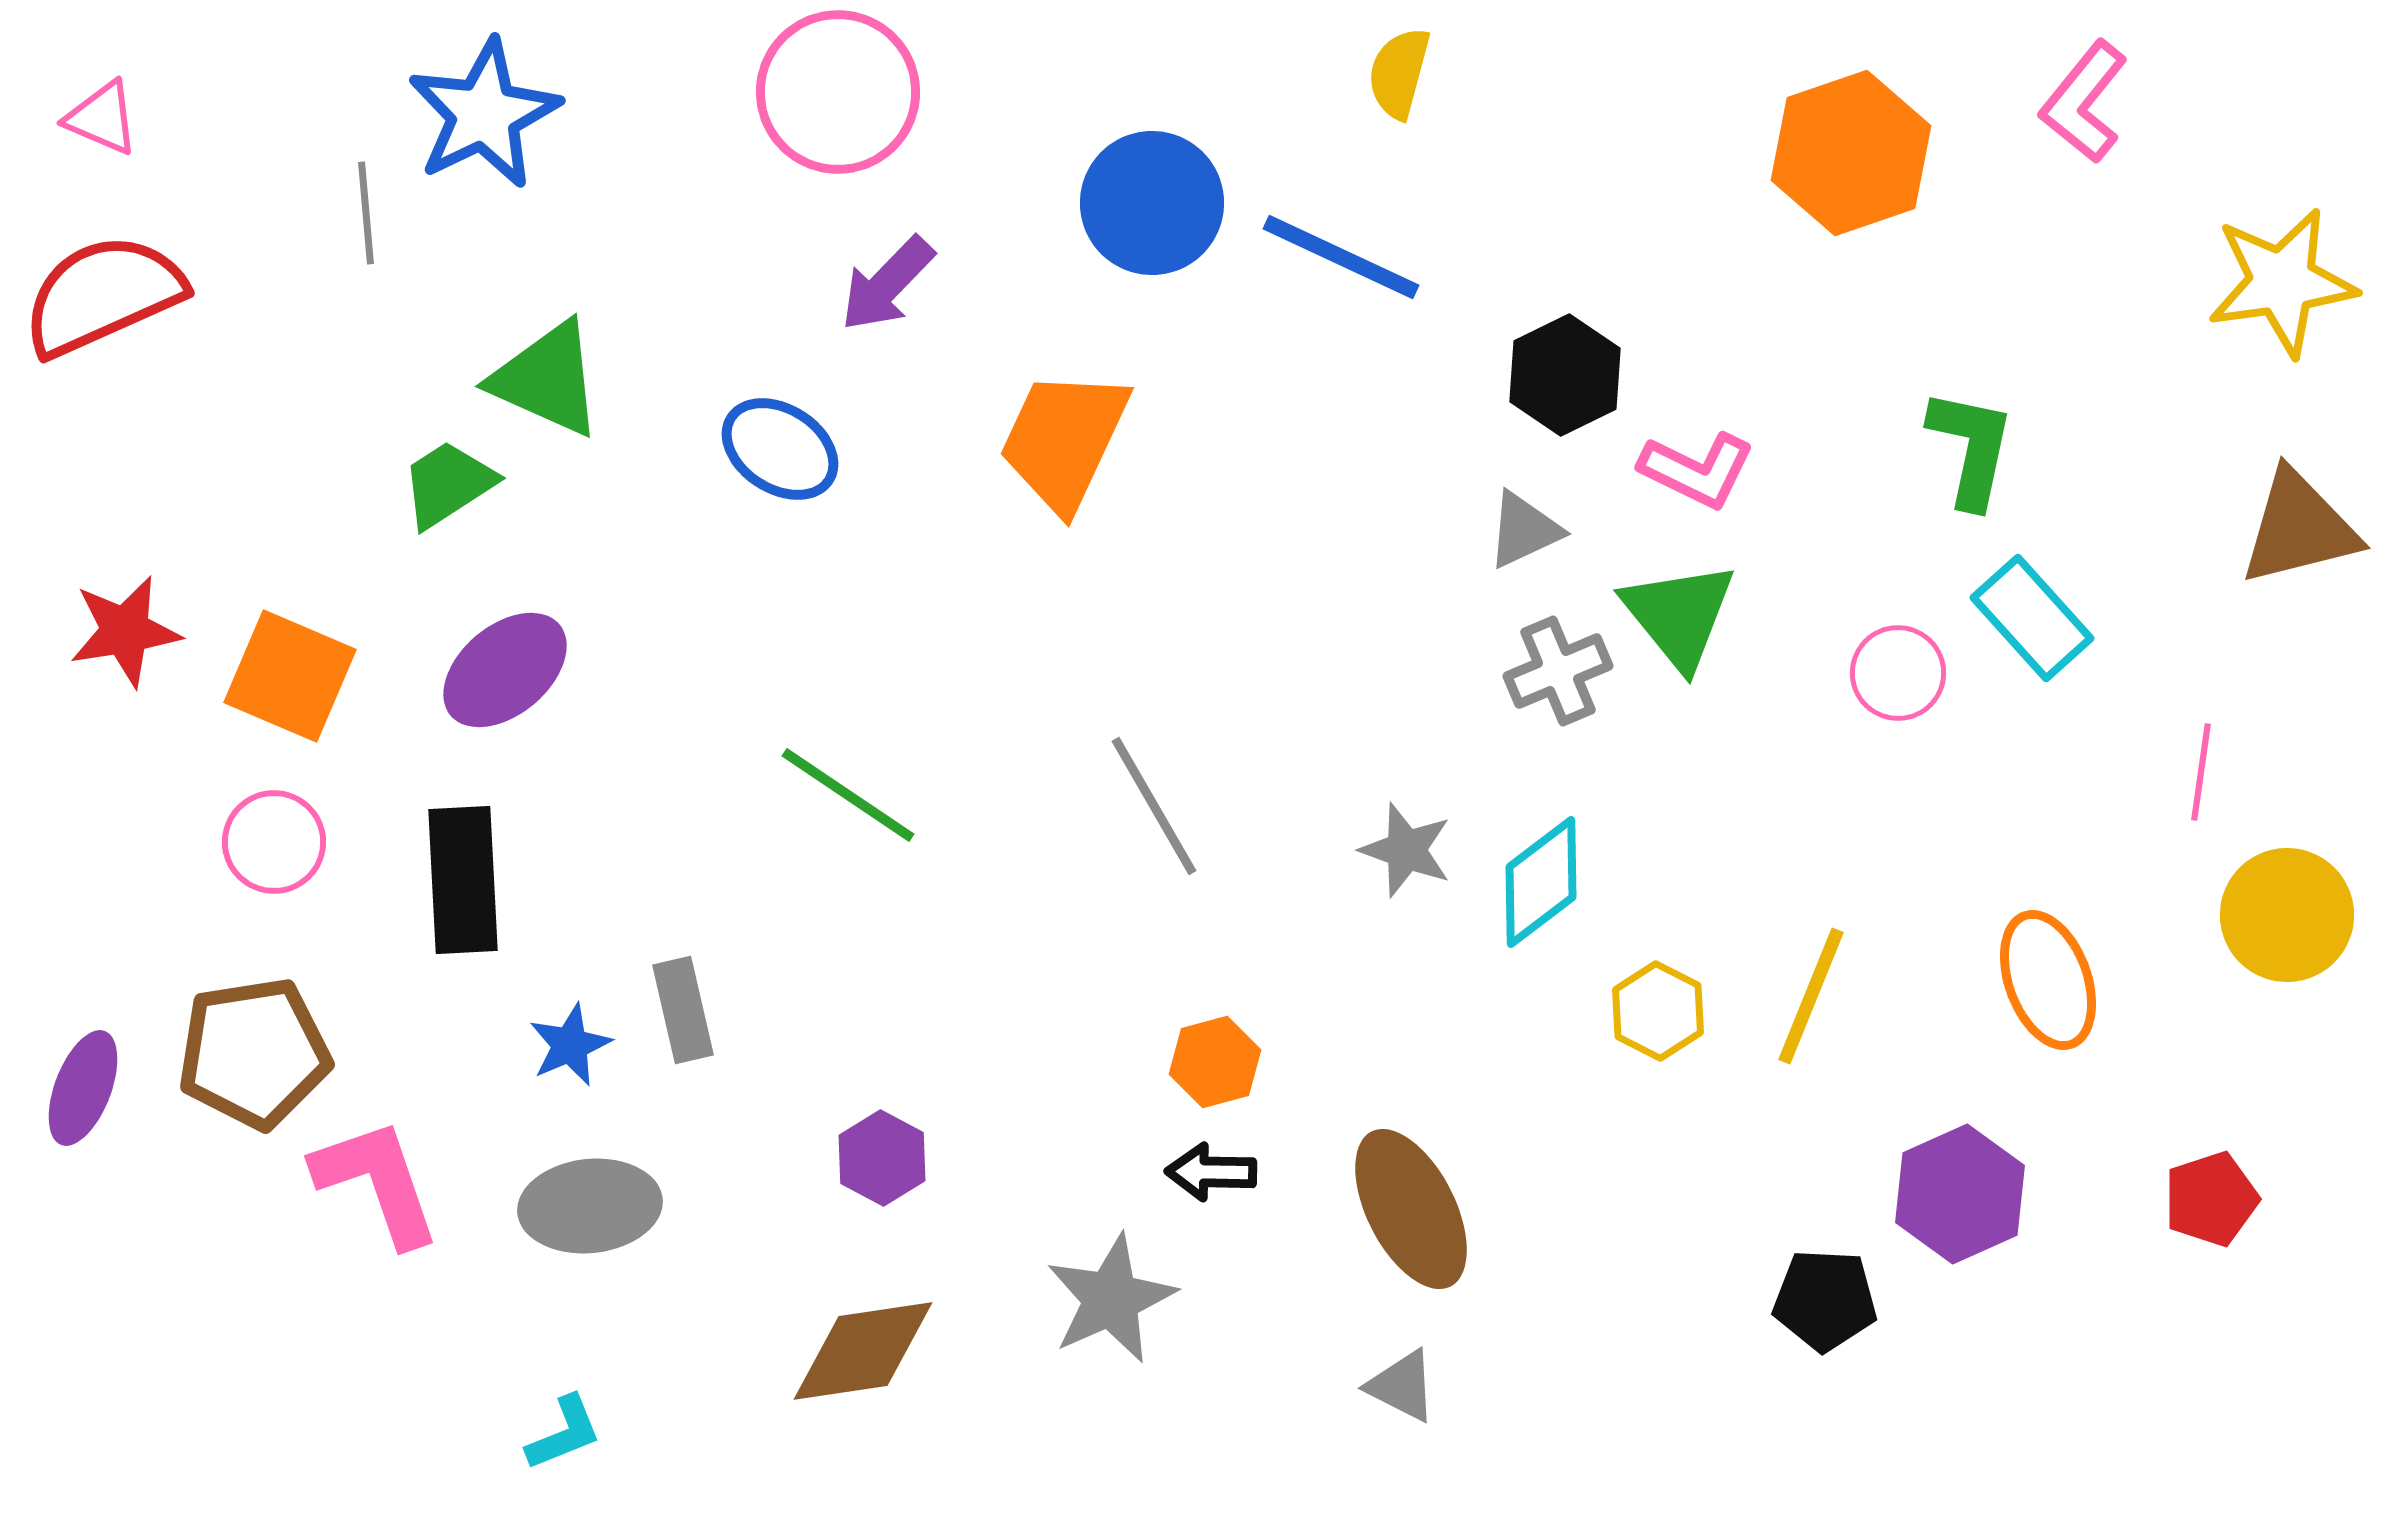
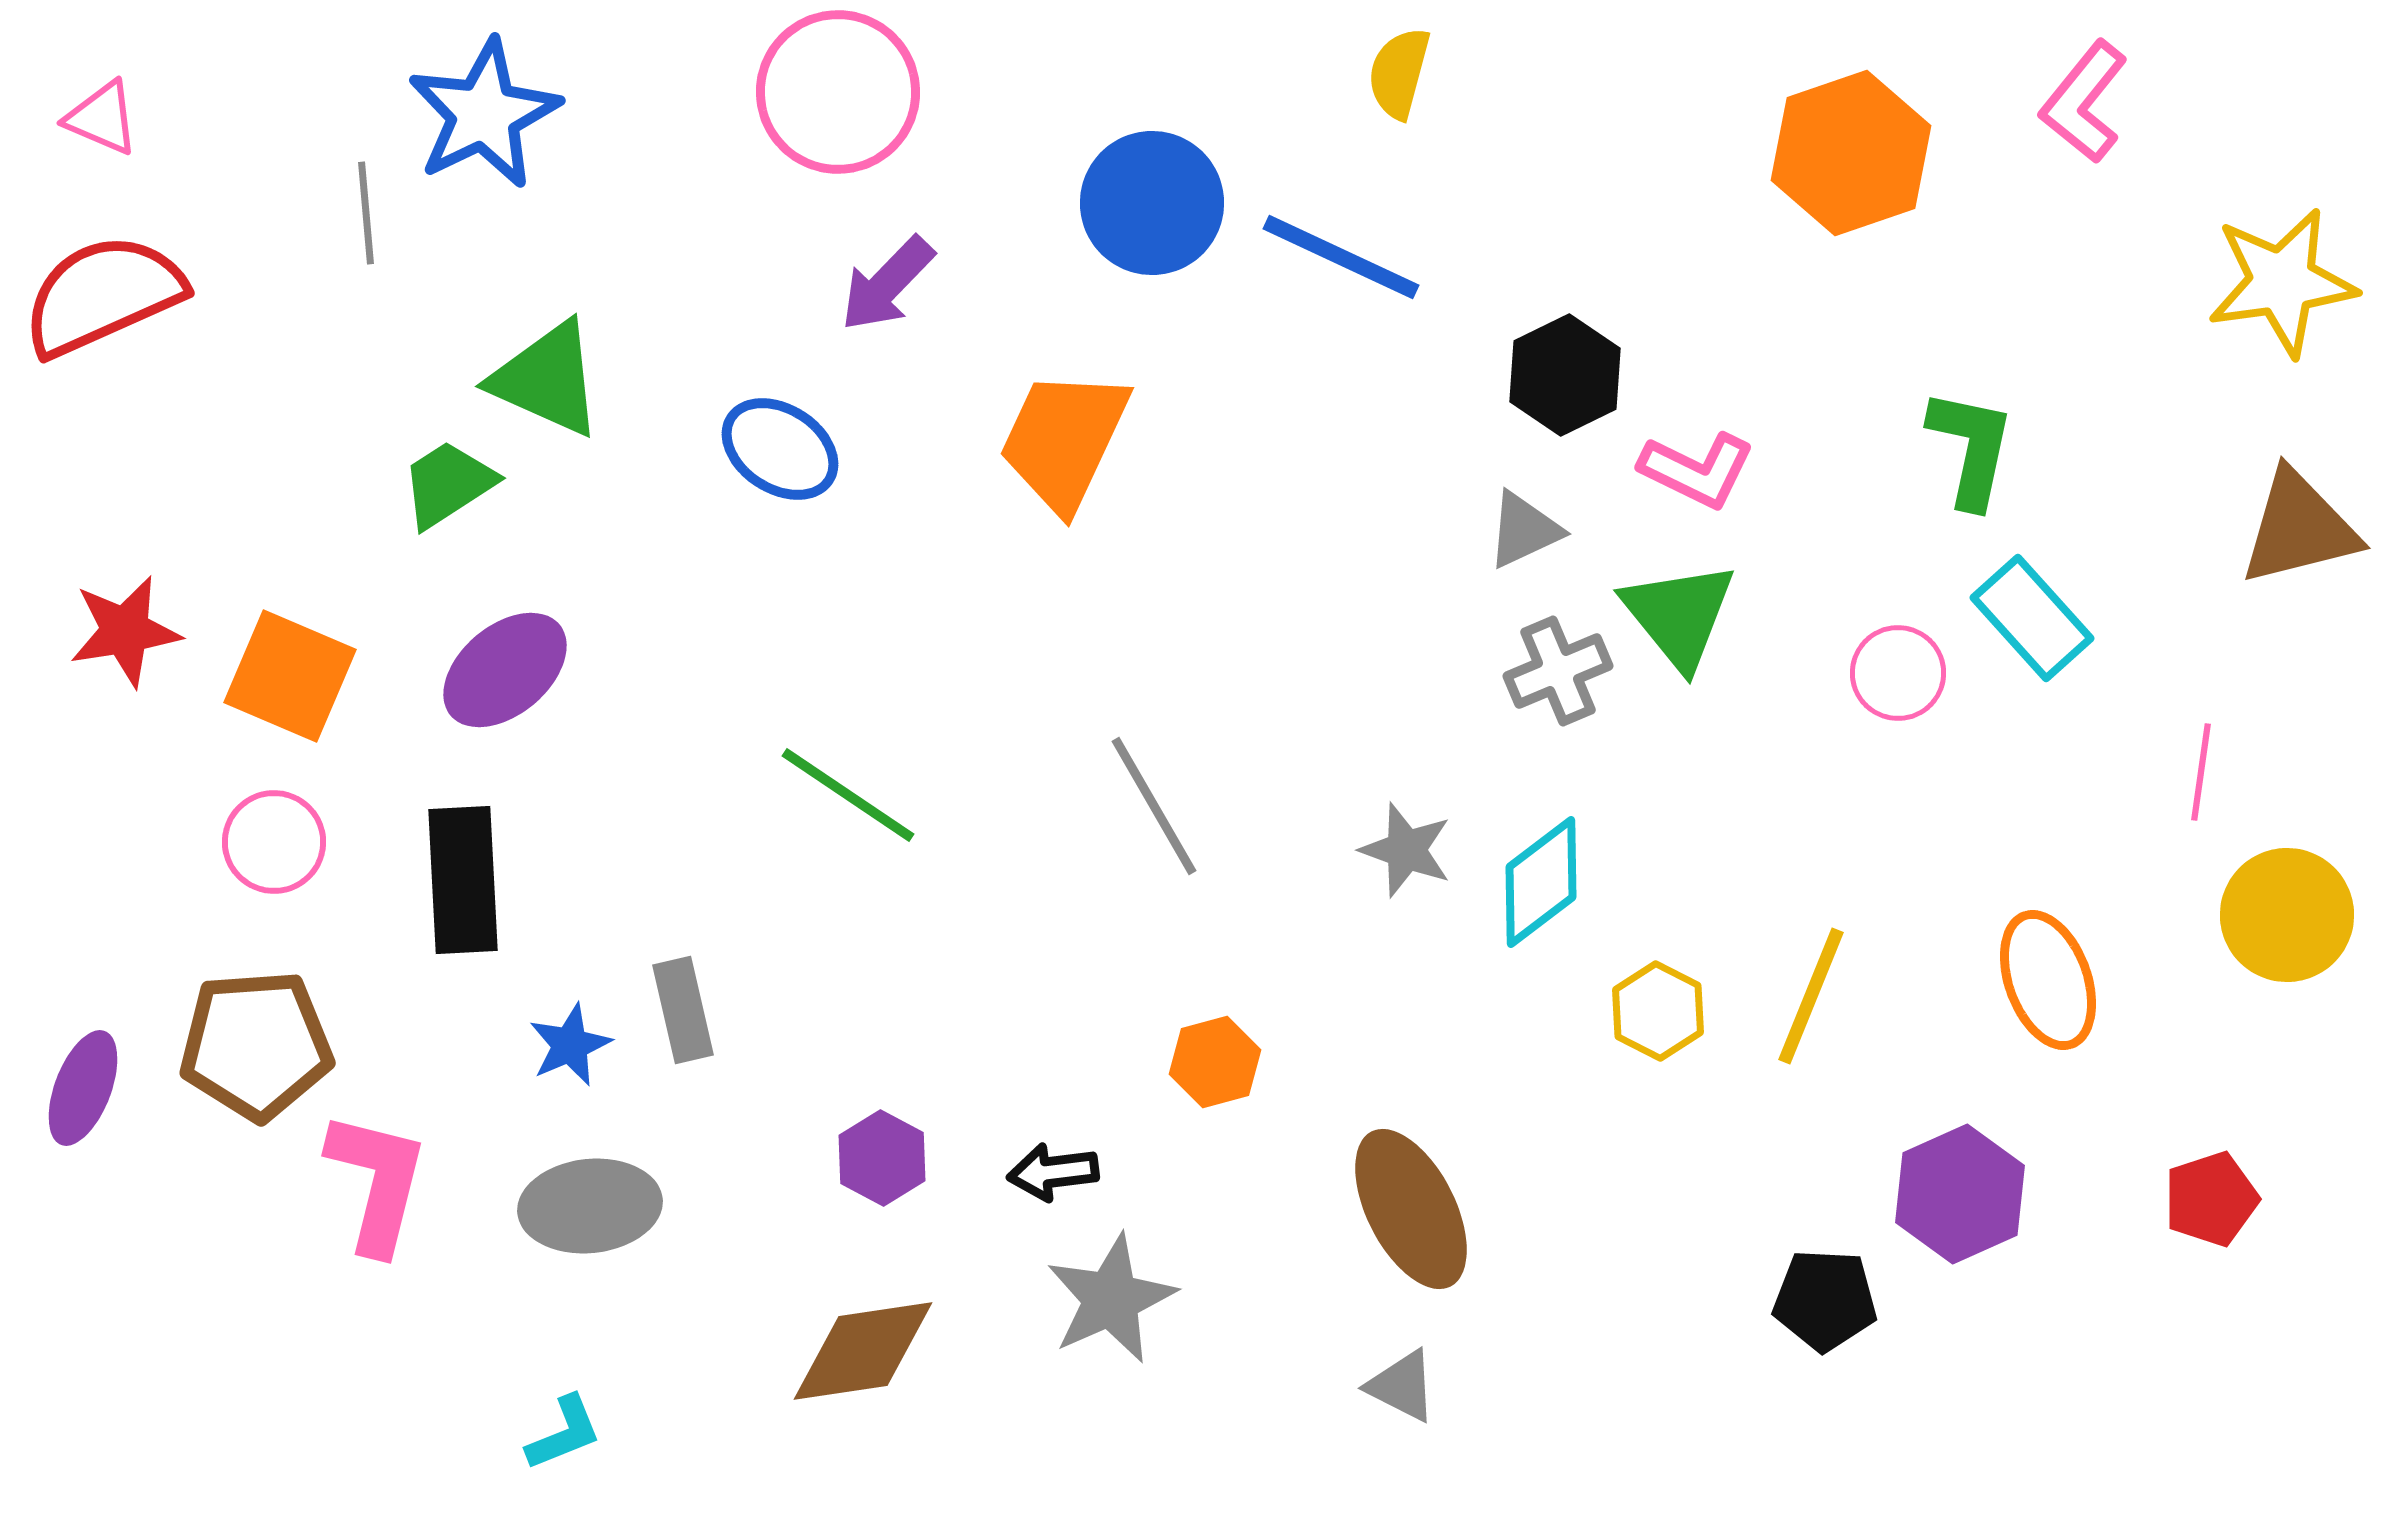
brown pentagon at (254, 1053): moved 2 px right, 8 px up; rotated 5 degrees clockwise
black arrow at (1211, 1172): moved 158 px left; rotated 8 degrees counterclockwise
pink L-shape at (377, 1182): rotated 33 degrees clockwise
